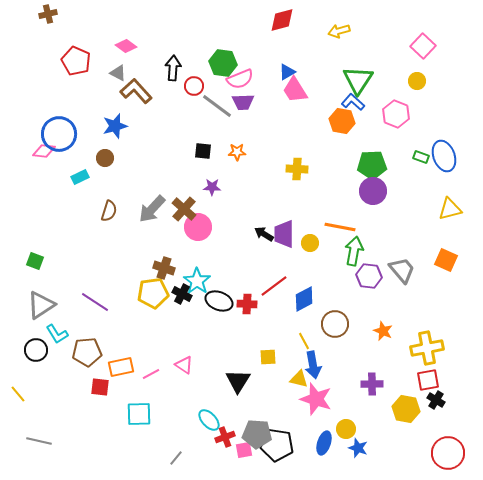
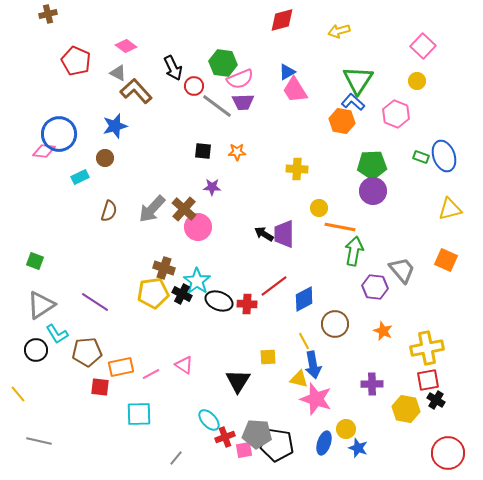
black arrow at (173, 68): rotated 150 degrees clockwise
yellow circle at (310, 243): moved 9 px right, 35 px up
purple hexagon at (369, 276): moved 6 px right, 11 px down
